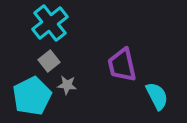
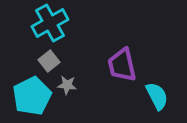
cyan cross: rotated 9 degrees clockwise
